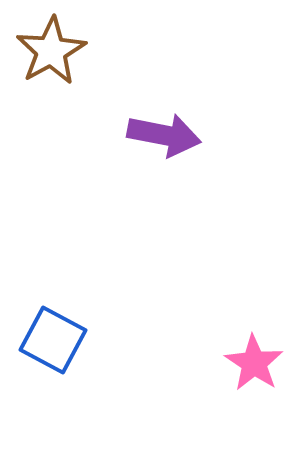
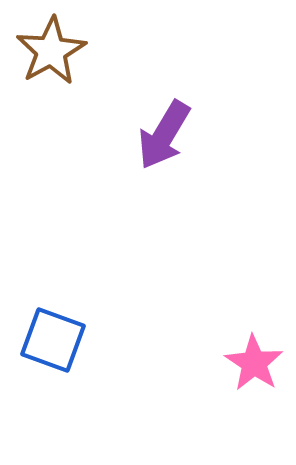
purple arrow: rotated 110 degrees clockwise
blue square: rotated 8 degrees counterclockwise
